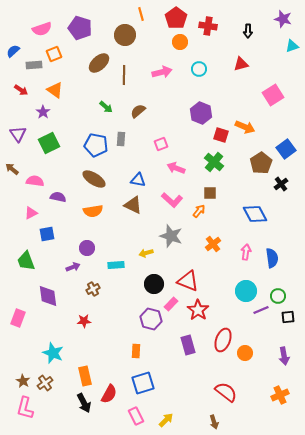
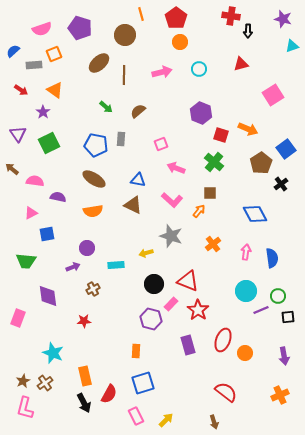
red cross at (208, 26): moved 23 px right, 10 px up
orange arrow at (245, 127): moved 3 px right, 2 px down
green trapezoid at (26, 261): rotated 65 degrees counterclockwise
brown star at (23, 381): rotated 16 degrees clockwise
